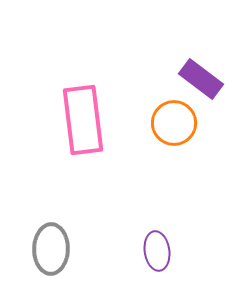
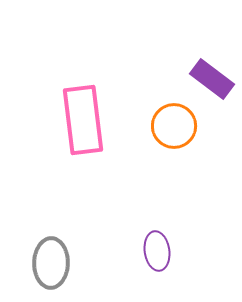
purple rectangle: moved 11 px right
orange circle: moved 3 px down
gray ellipse: moved 14 px down
